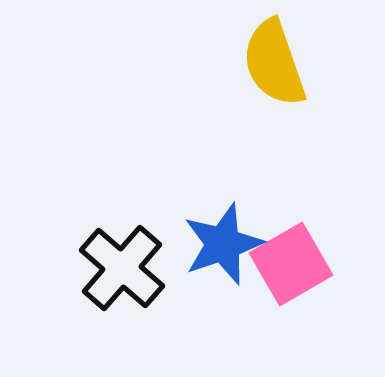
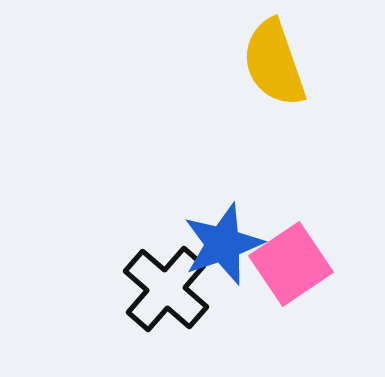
pink square: rotated 4 degrees counterclockwise
black cross: moved 44 px right, 21 px down
